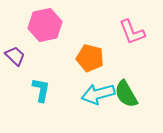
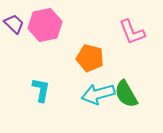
purple trapezoid: moved 1 px left, 32 px up
